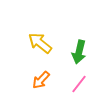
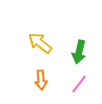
orange arrow: rotated 48 degrees counterclockwise
